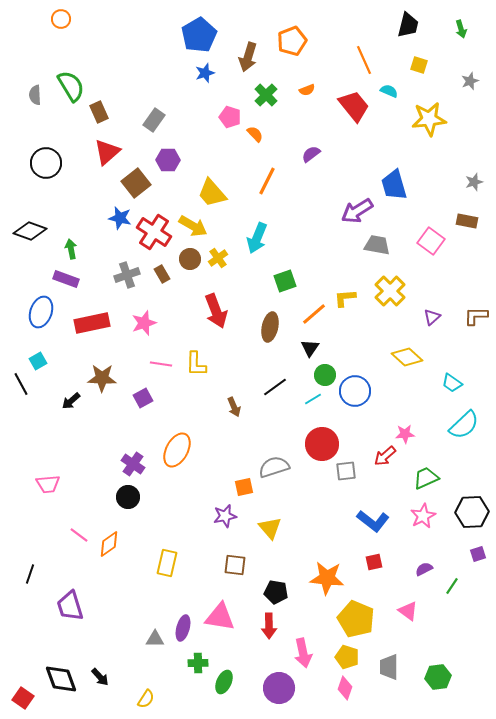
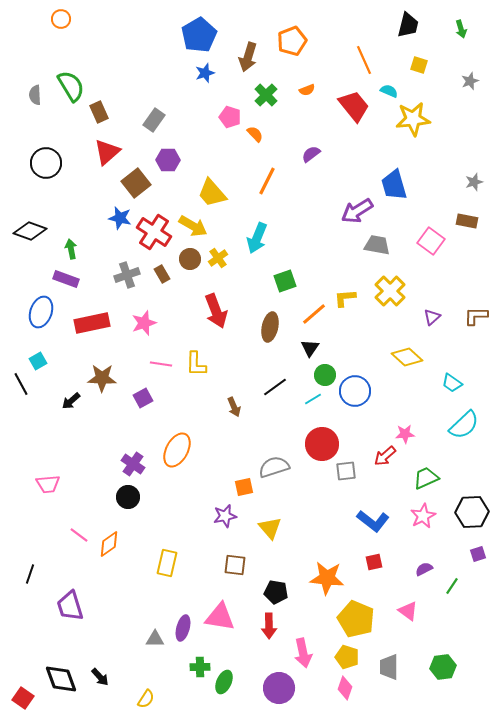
yellow star at (429, 119): moved 16 px left
green cross at (198, 663): moved 2 px right, 4 px down
green hexagon at (438, 677): moved 5 px right, 10 px up
